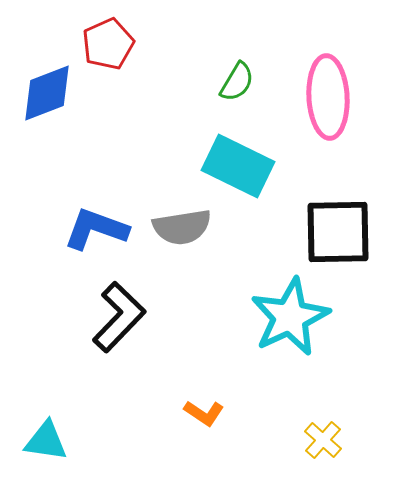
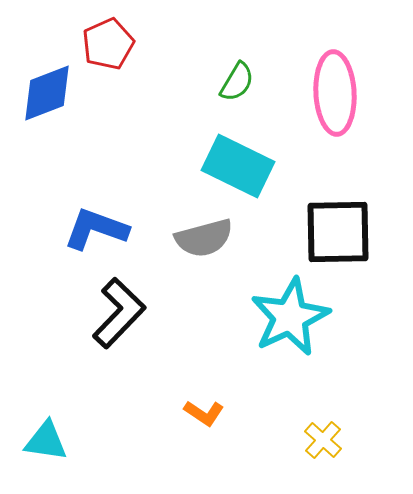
pink ellipse: moved 7 px right, 4 px up
gray semicircle: moved 22 px right, 11 px down; rotated 6 degrees counterclockwise
black L-shape: moved 4 px up
